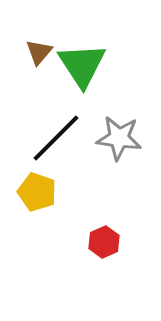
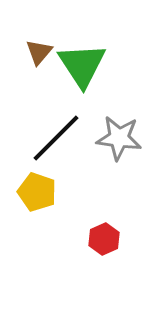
red hexagon: moved 3 px up
